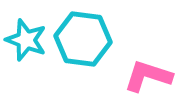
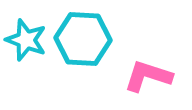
cyan hexagon: rotated 4 degrees counterclockwise
